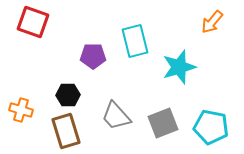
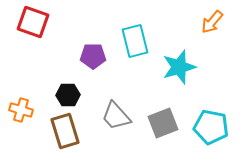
brown rectangle: moved 1 px left
